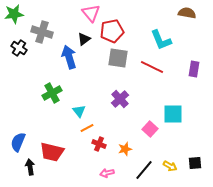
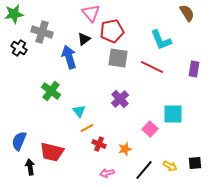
brown semicircle: rotated 48 degrees clockwise
green cross: moved 1 px left, 2 px up; rotated 24 degrees counterclockwise
blue semicircle: moved 1 px right, 1 px up
